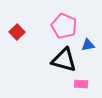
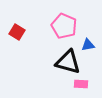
red square: rotated 14 degrees counterclockwise
black triangle: moved 4 px right, 2 px down
